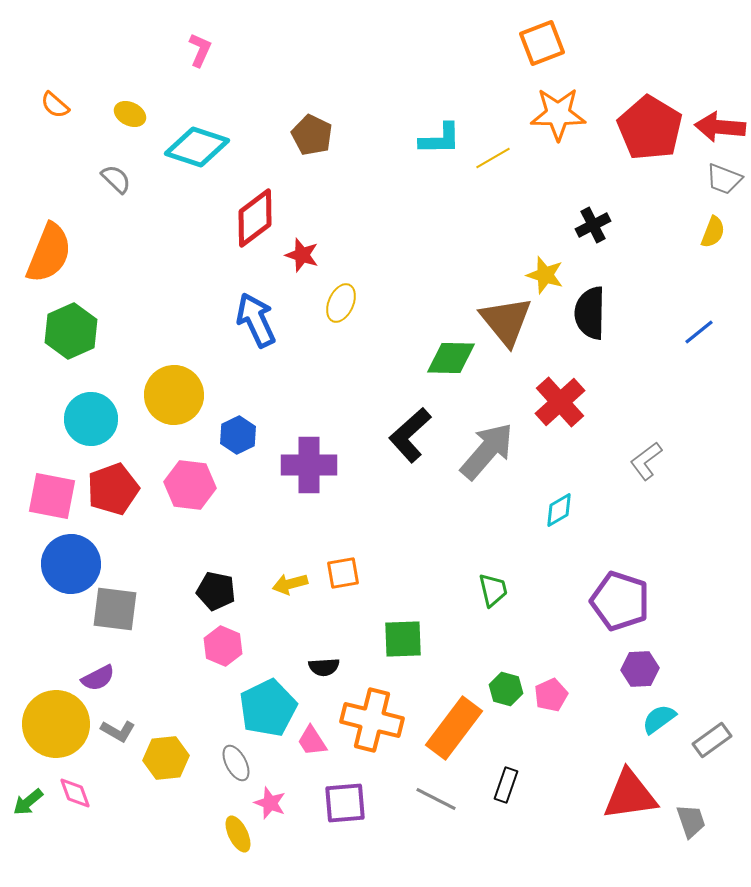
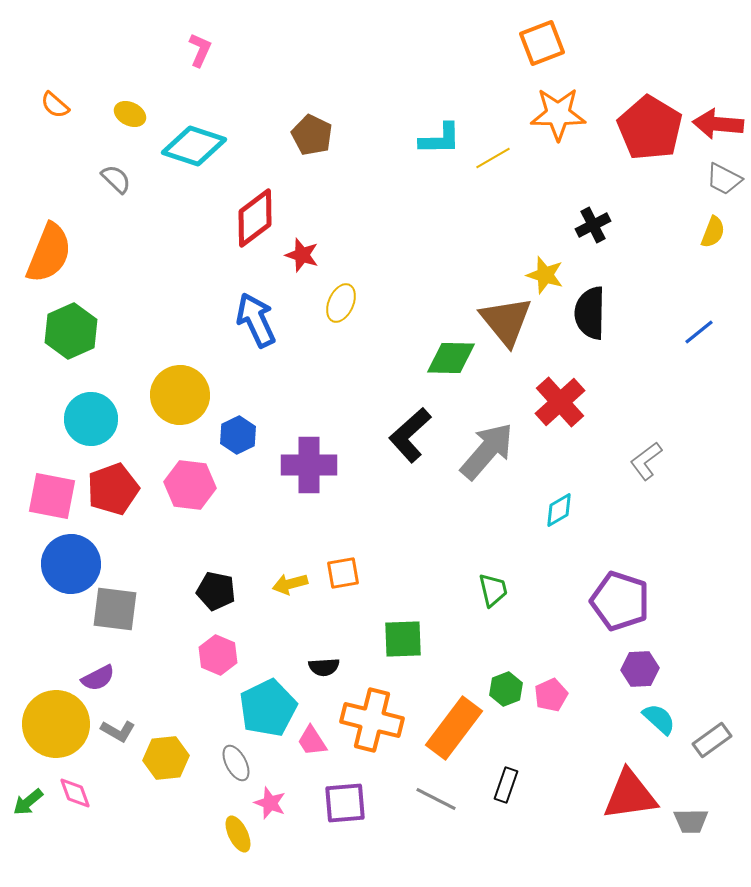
red arrow at (720, 127): moved 2 px left, 3 px up
cyan diamond at (197, 147): moved 3 px left, 1 px up
gray trapezoid at (724, 179): rotated 6 degrees clockwise
yellow circle at (174, 395): moved 6 px right
pink hexagon at (223, 646): moved 5 px left, 9 px down
green hexagon at (506, 689): rotated 24 degrees clockwise
cyan semicircle at (659, 719): rotated 78 degrees clockwise
gray trapezoid at (691, 821): rotated 108 degrees clockwise
